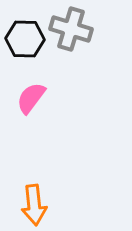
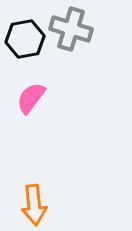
black hexagon: rotated 12 degrees counterclockwise
